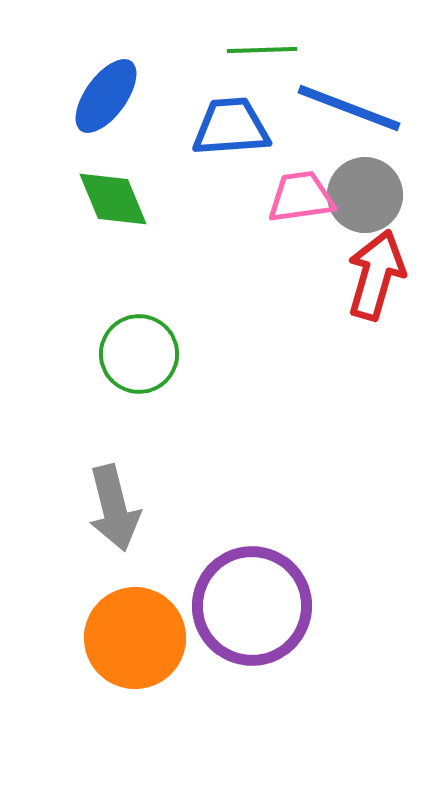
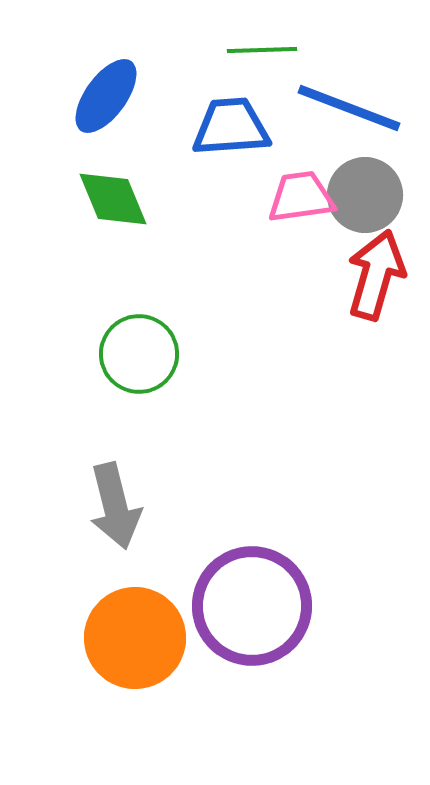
gray arrow: moved 1 px right, 2 px up
